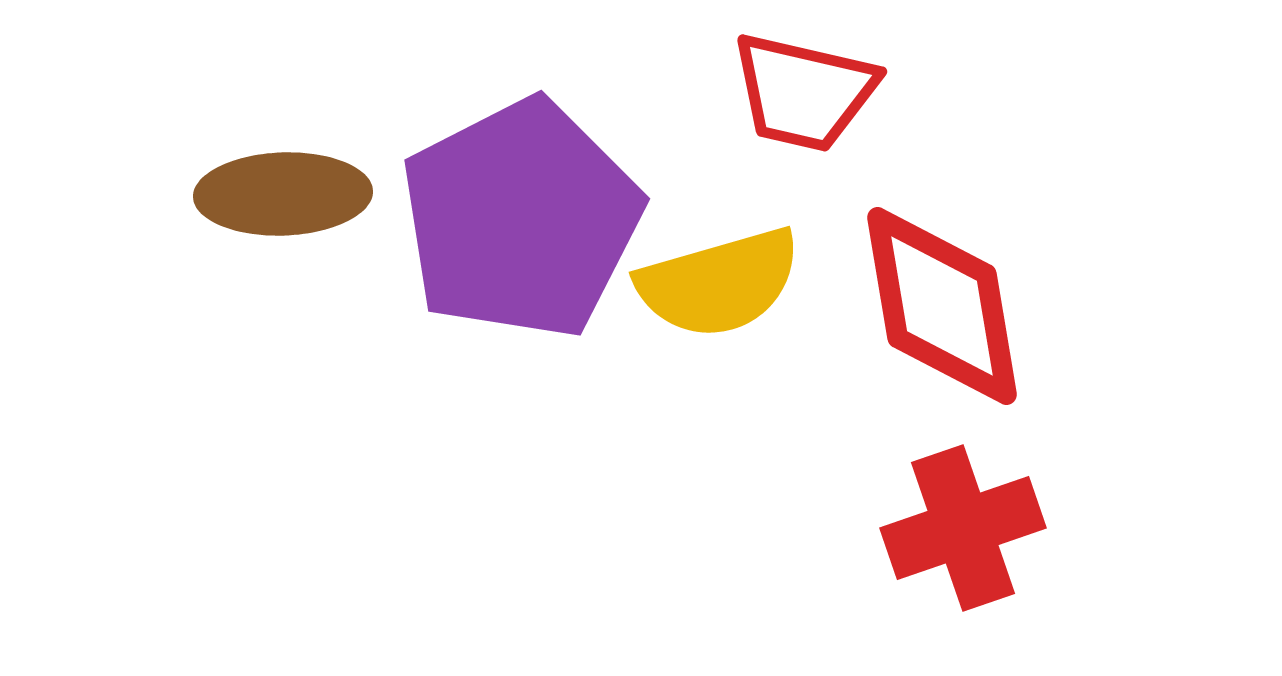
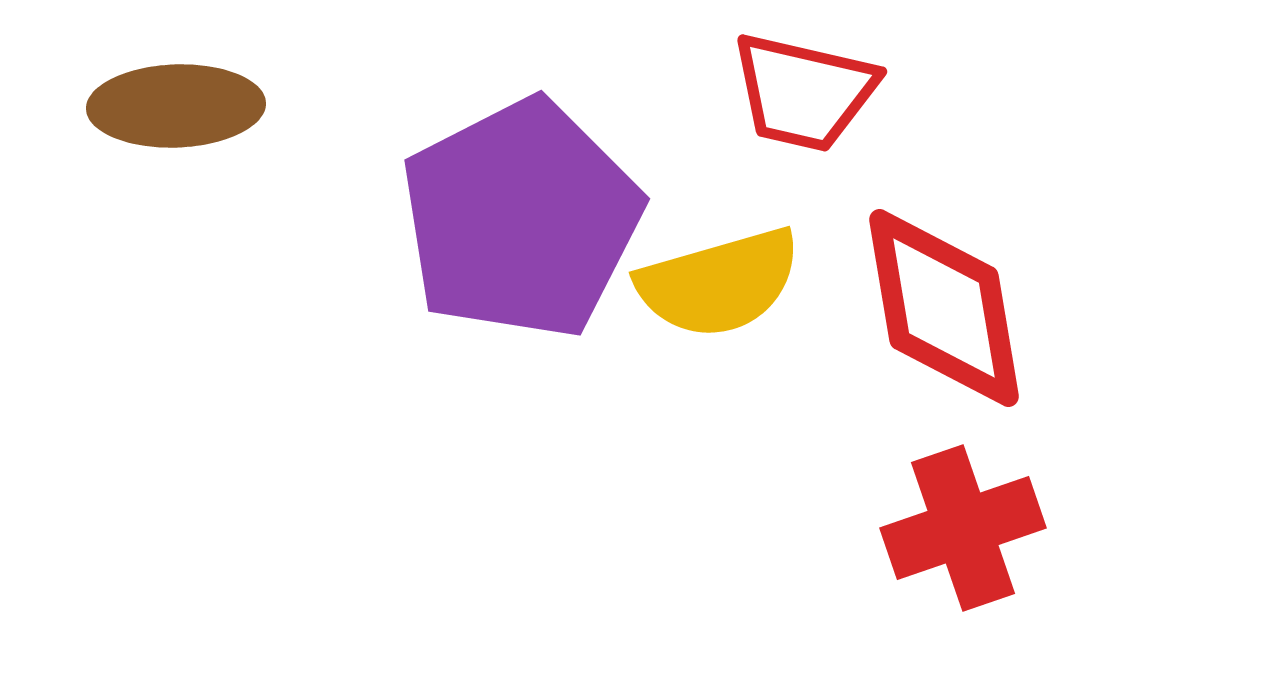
brown ellipse: moved 107 px left, 88 px up
red diamond: moved 2 px right, 2 px down
